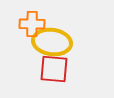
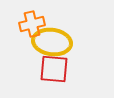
orange cross: rotated 15 degrees counterclockwise
